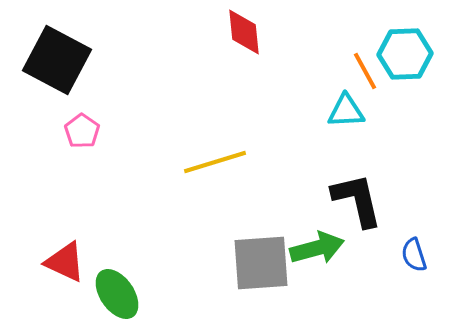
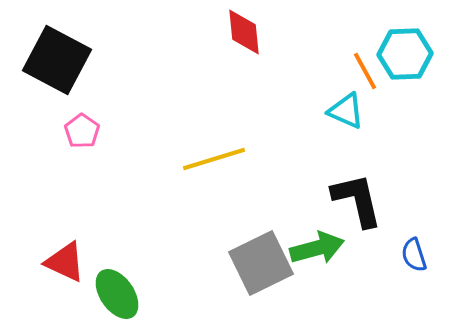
cyan triangle: rotated 27 degrees clockwise
yellow line: moved 1 px left, 3 px up
gray square: rotated 22 degrees counterclockwise
